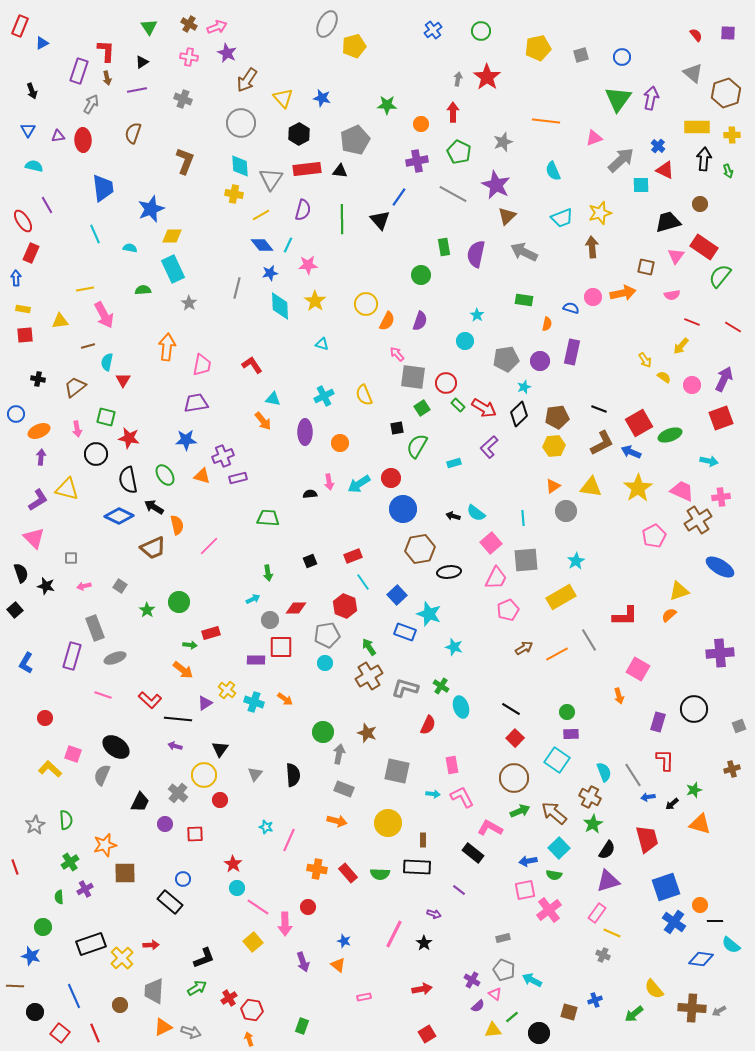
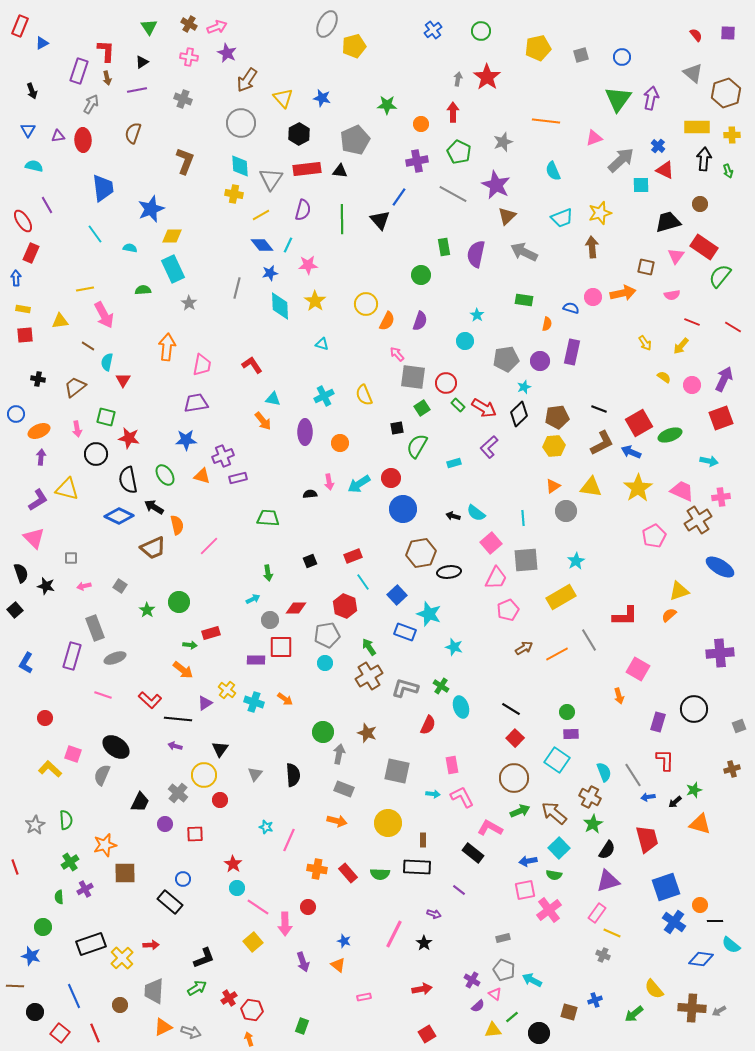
cyan line at (95, 234): rotated 12 degrees counterclockwise
brown line at (88, 346): rotated 48 degrees clockwise
yellow arrow at (645, 360): moved 17 px up
brown hexagon at (420, 549): moved 1 px right, 4 px down
black arrow at (672, 804): moved 3 px right, 2 px up
